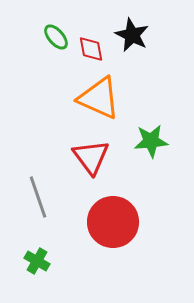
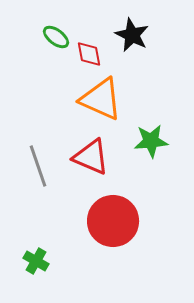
green ellipse: rotated 12 degrees counterclockwise
red diamond: moved 2 px left, 5 px down
orange triangle: moved 2 px right, 1 px down
red triangle: rotated 30 degrees counterclockwise
gray line: moved 31 px up
red circle: moved 1 px up
green cross: moved 1 px left
